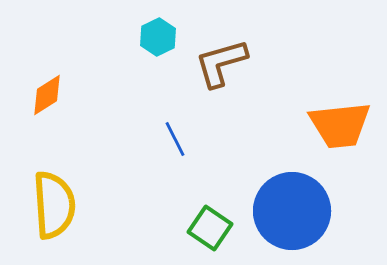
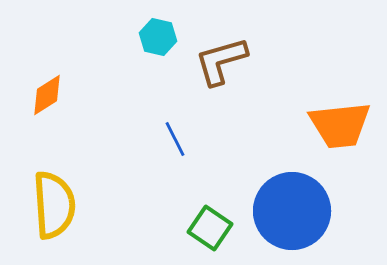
cyan hexagon: rotated 21 degrees counterclockwise
brown L-shape: moved 2 px up
